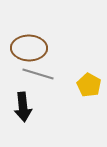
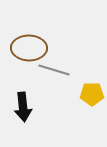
gray line: moved 16 px right, 4 px up
yellow pentagon: moved 3 px right, 9 px down; rotated 30 degrees counterclockwise
